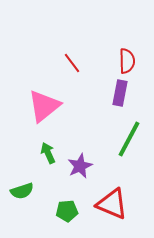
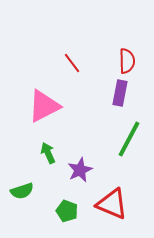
pink triangle: rotated 12 degrees clockwise
purple star: moved 4 px down
green pentagon: rotated 25 degrees clockwise
